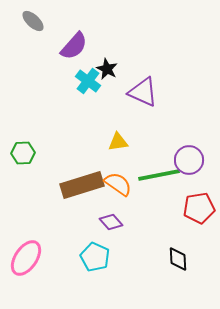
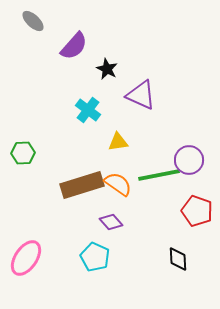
cyan cross: moved 29 px down
purple triangle: moved 2 px left, 3 px down
red pentagon: moved 2 px left, 3 px down; rotated 28 degrees clockwise
